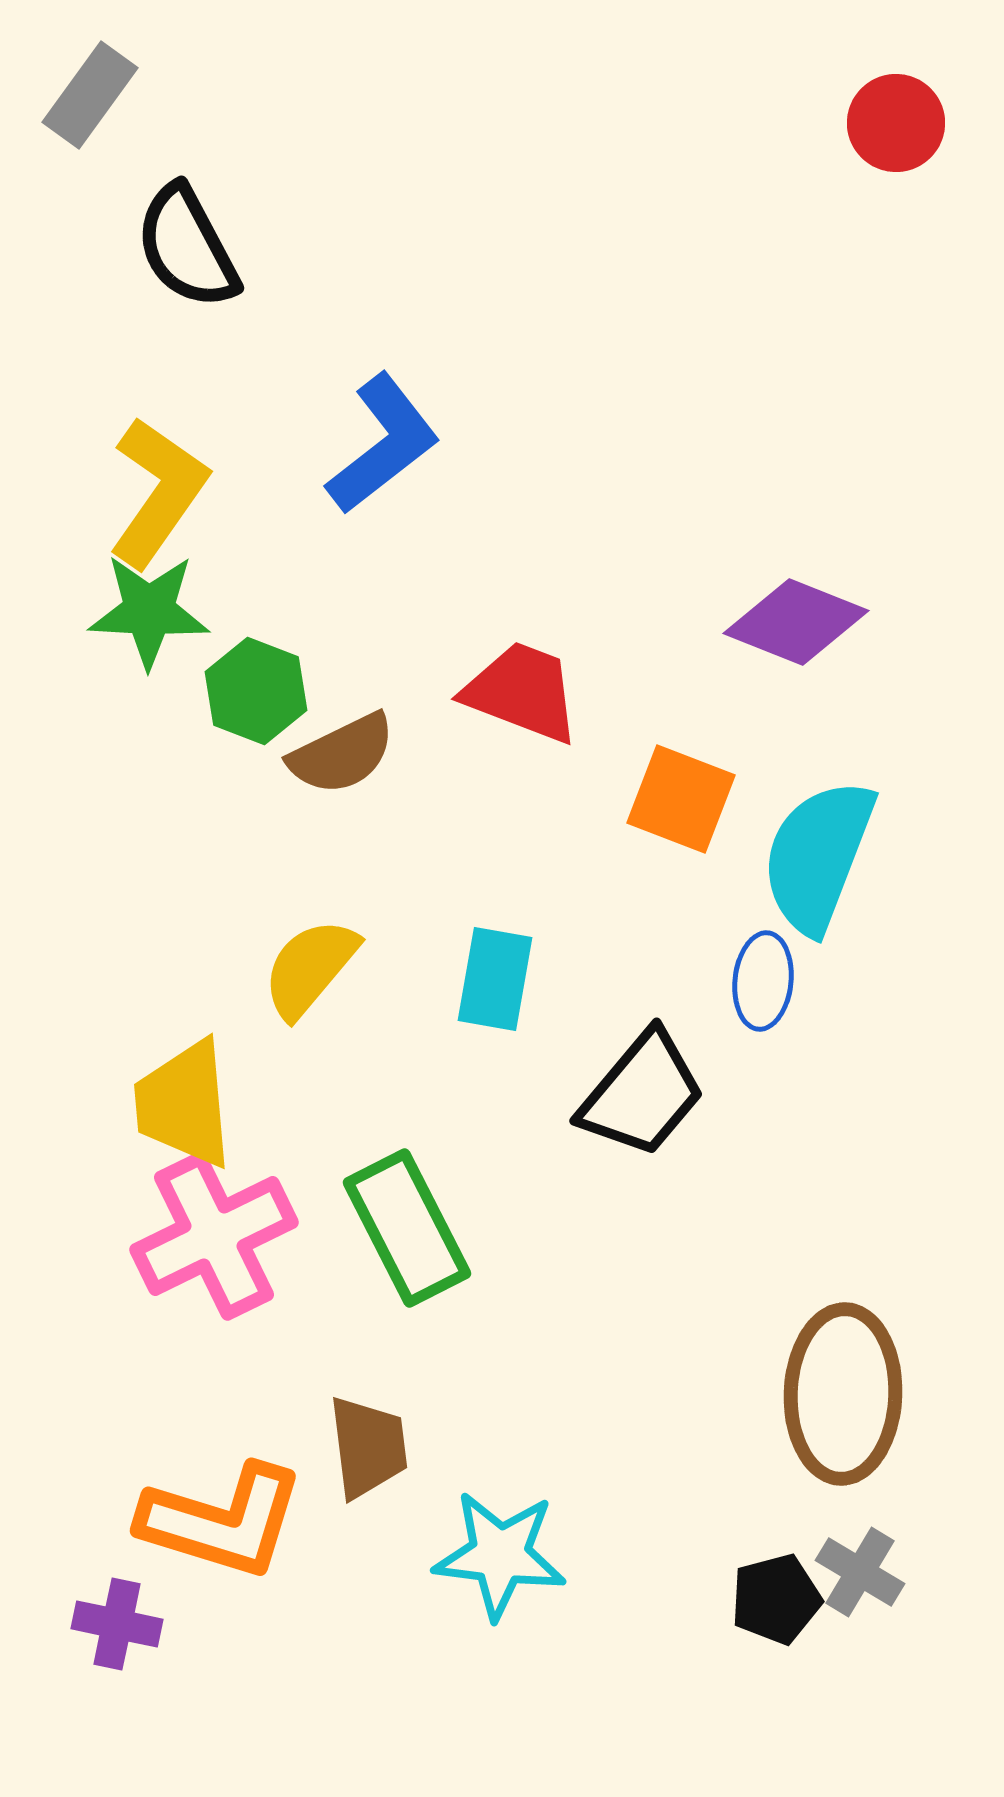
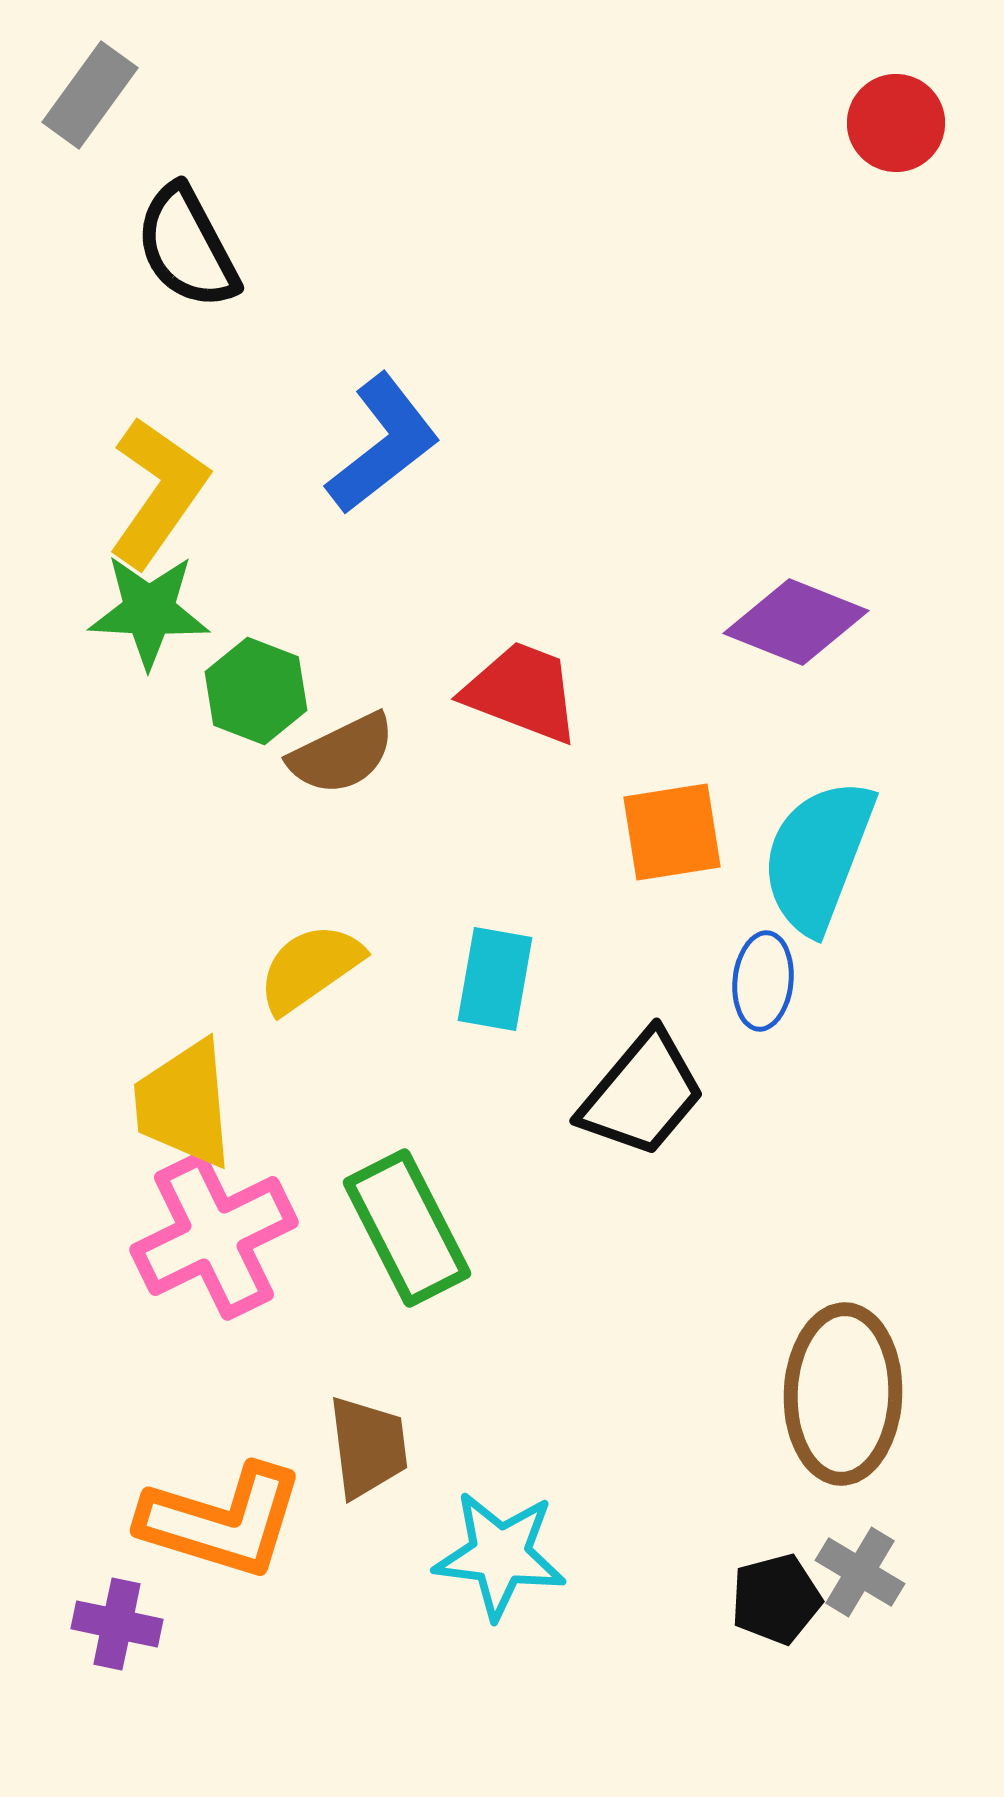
orange square: moved 9 px left, 33 px down; rotated 30 degrees counterclockwise
yellow semicircle: rotated 15 degrees clockwise
